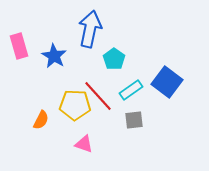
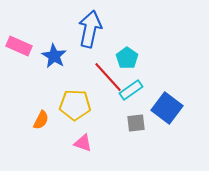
pink rectangle: rotated 50 degrees counterclockwise
cyan pentagon: moved 13 px right, 1 px up
blue square: moved 26 px down
red line: moved 10 px right, 19 px up
gray square: moved 2 px right, 3 px down
pink triangle: moved 1 px left, 1 px up
